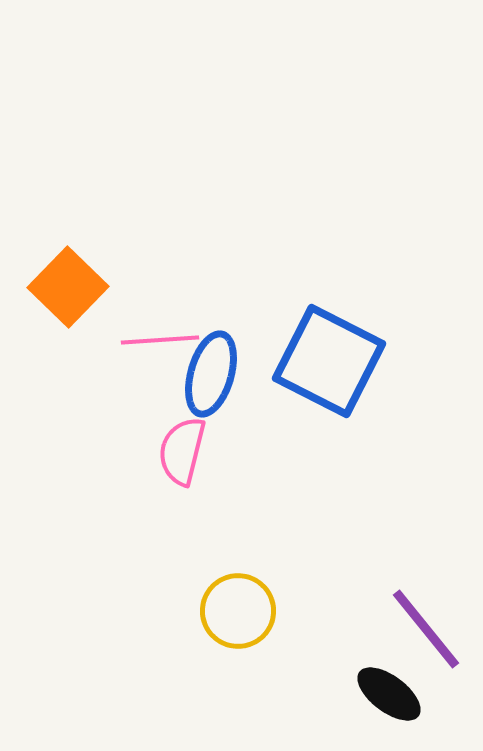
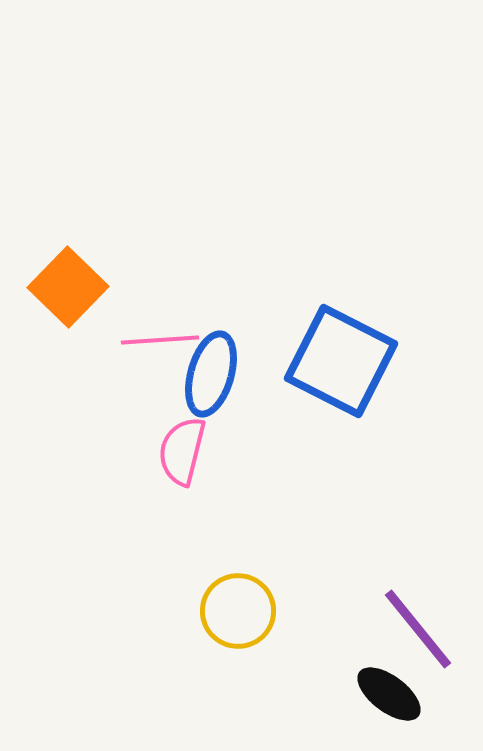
blue square: moved 12 px right
purple line: moved 8 px left
